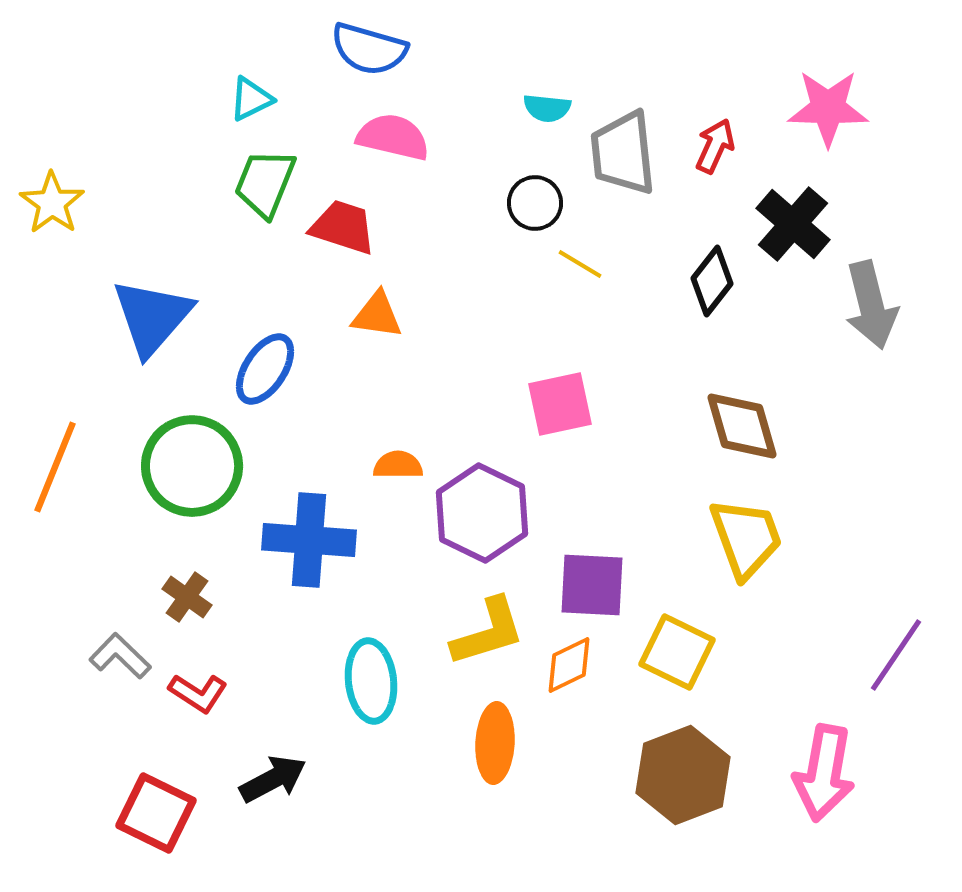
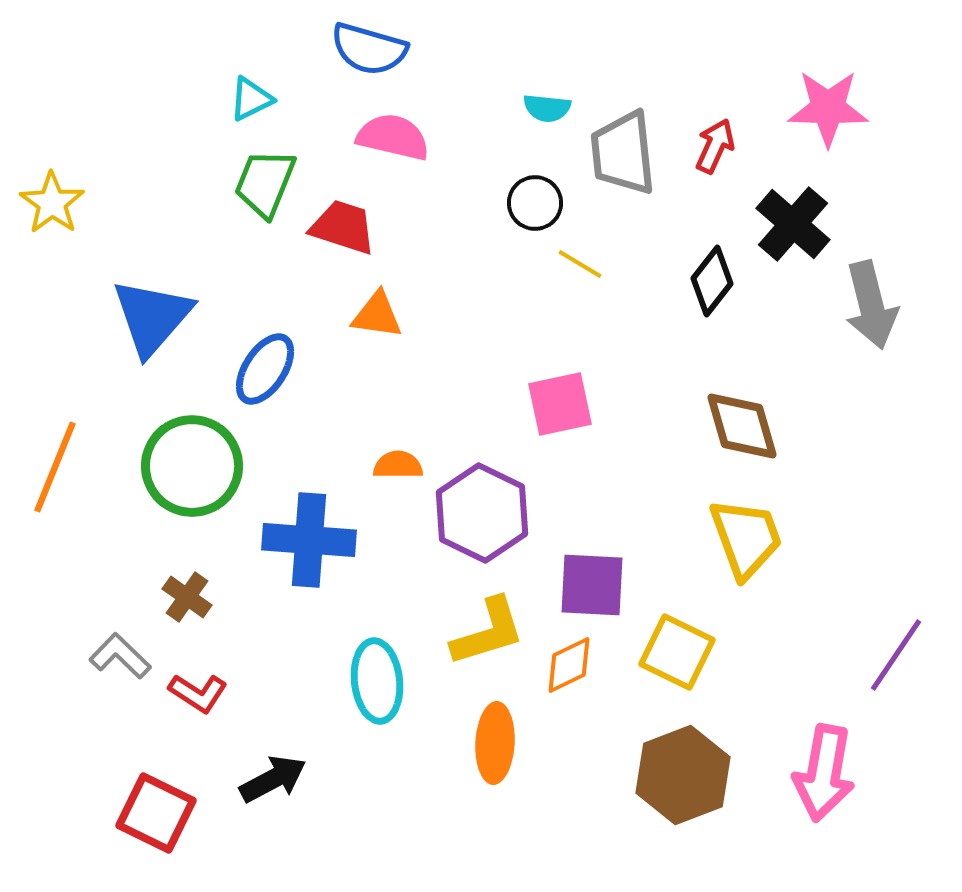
cyan ellipse: moved 6 px right
